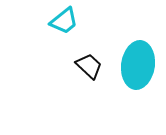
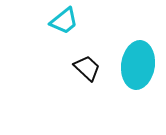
black trapezoid: moved 2 px left, 2 px down
